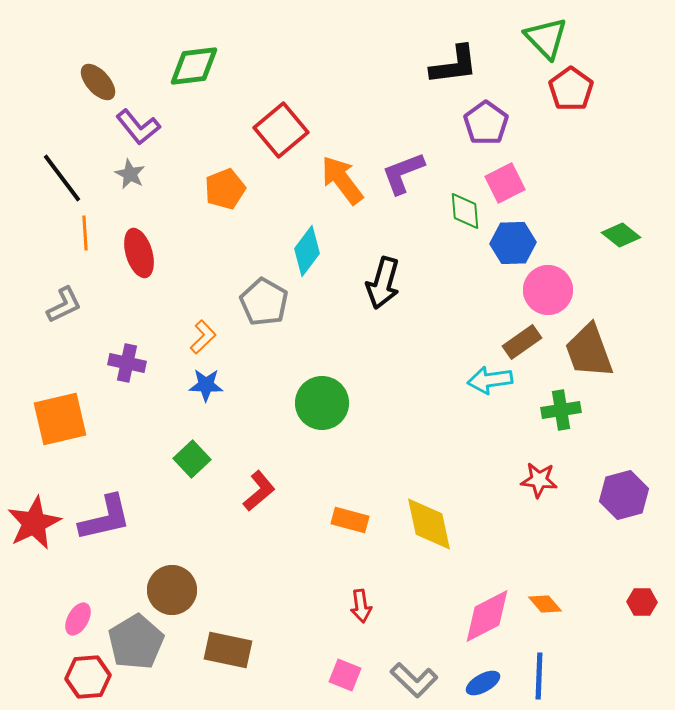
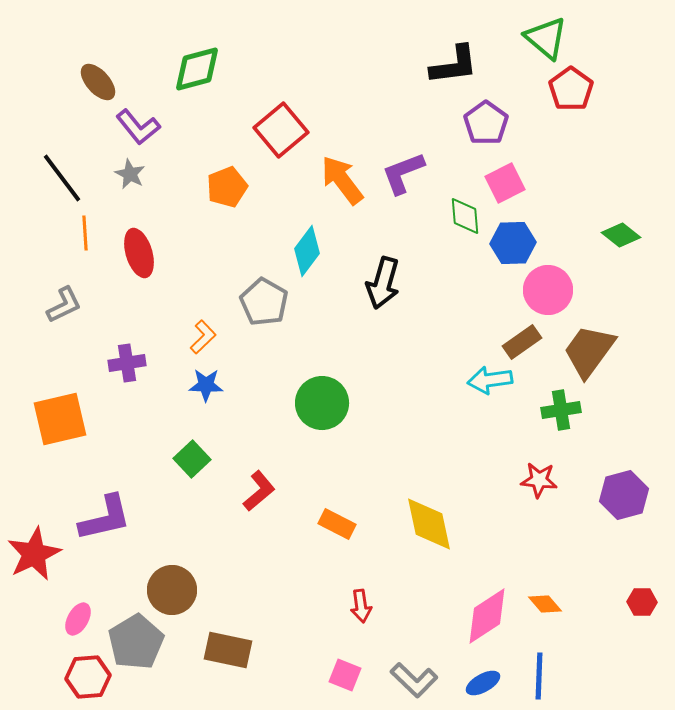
green triangle at (546, 38): rotated 6 degrees counterclockwise
green diamond at (194, 66): moved 3 px right, 3 px down; rotated 8 degrees counterclockwise
orange pentagon at (225, 189): moved 2 px right, 2 px up
green diamond at (465, 211): moved 5 px down
brown trapezoid at (589, 351): rotated 56 degrees clockwise
purple cross at (127, 363): rotated 21 degrees counterclockwise
orange rectangle at (350, 520): moved 13 px left, 4 px down; rotated 12 degrees clockwise
red star at (34, 523): moved 31 px down
pink diamond at (487, 616): rotated 6 degrees counterclockwise
